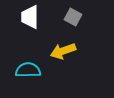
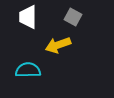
white trapezoid: moved 2 px left
yellow arrow: moved 5 px left, 6 px up
